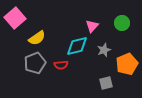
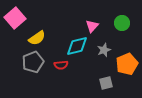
gray pentagon: moved 2 px left, 1 px up
